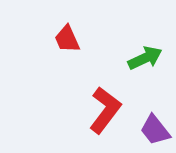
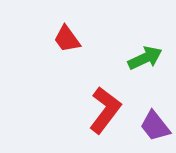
red trapezoid: rotated 12 degrees counterclockwise
purple trapezoid: moved 4 px up
